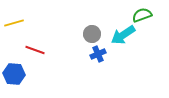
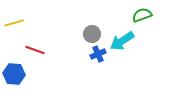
cyan arrow: moved 1 px left, 6 px down
